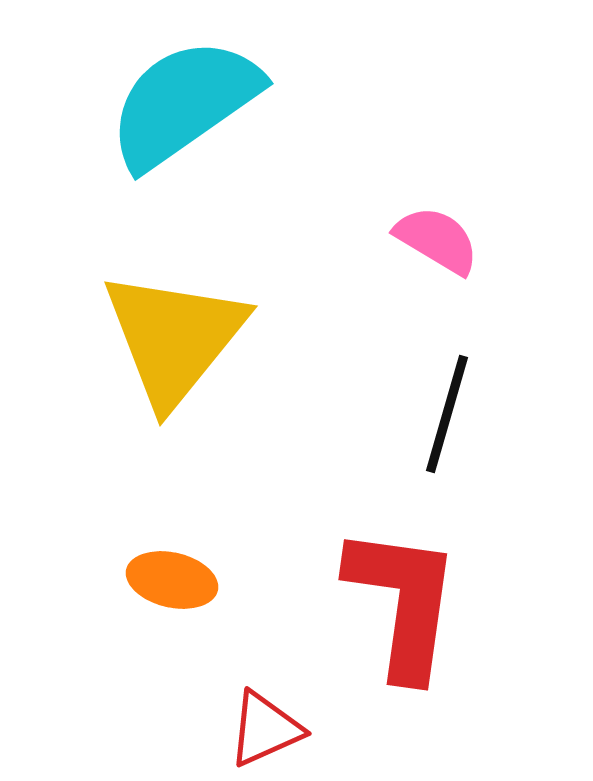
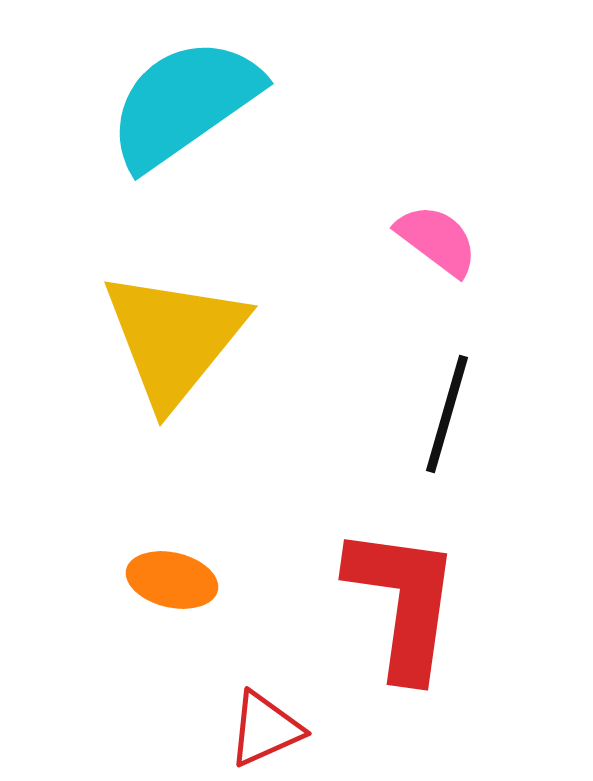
pink semicircle: rotated 6 degrees clockwise
